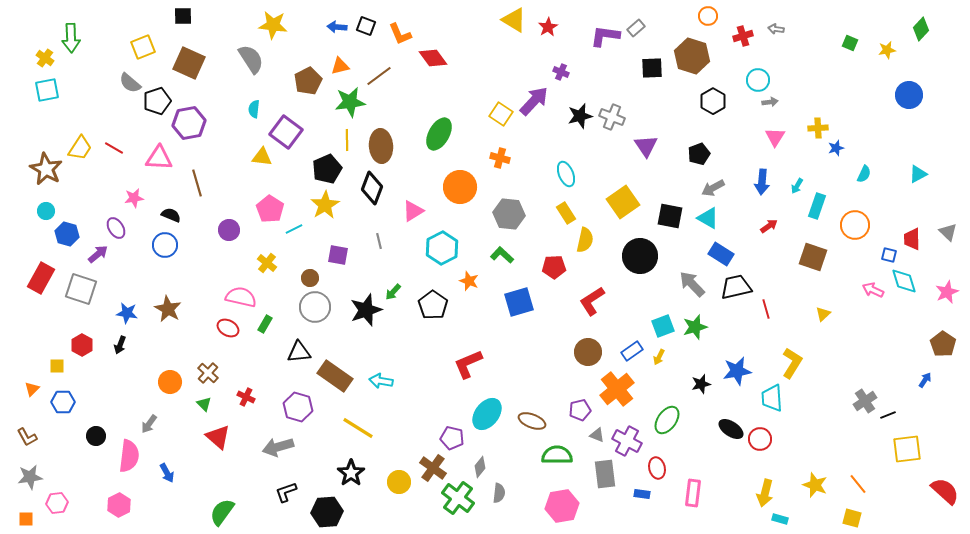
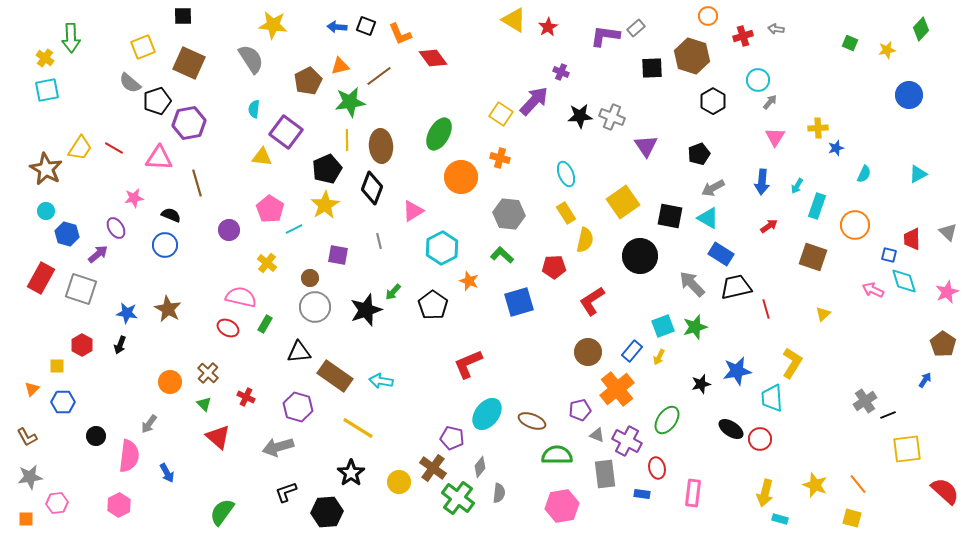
gray arrow at (770, 102): rotated 42 degrees counterclockwise
black star at (580, 116): rotated 10 degrees clockwise
orange circle at (460, 187): moved 1 px right, 10 px up
blue rectangle at (632, 351): rotated 15 degrees counterclockwise
